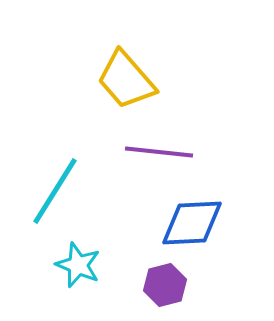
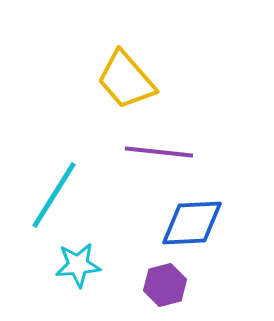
cyan line: moved 1 px left, 4 px down
cyan star: rotated 27 degrees counterclockwise
